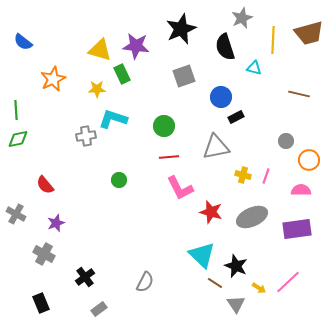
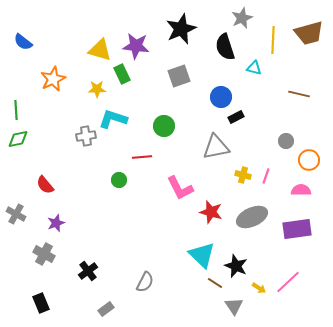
gray square at (184, 76): moved 5 px left
red line at (169, 157): moved 27 px left
black cross at (85, 277): moved 3 px right, 6 px up
gray triangle at (236, 304): moved 2 px left, 2 px down
gray rectangle at (99, 309): moved 7 px right
